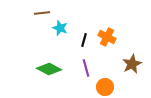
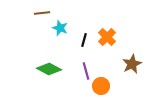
orange cross: rotated 18 degrees clockwise
purple line: moved 3 px down
orange circle: moved 4 px left, 1 px up
